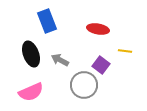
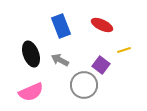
blue rectangle: moved 14 px right, 5 px down
red ellipse: moved 4 px right, 4 px up; rotated 15 degrees clockwise
yellow line: moved 1 px left, 1 px up; rotated 24 degrees counterclockwise
